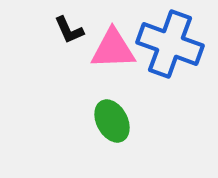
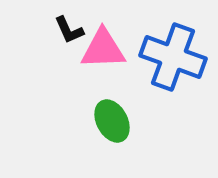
blue cross: moved 3 px right, 13 px down
pink triangle: moved 10 px left
